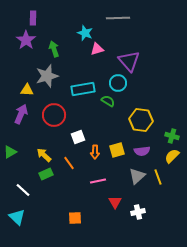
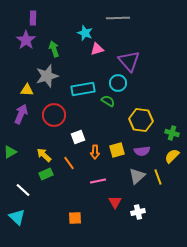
green cross: moved 3 px up
